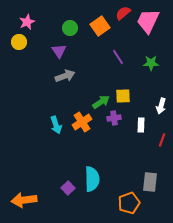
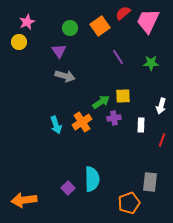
gray arrow: rotated 36 degrees clockwise
